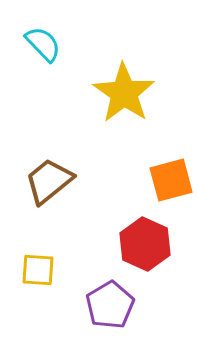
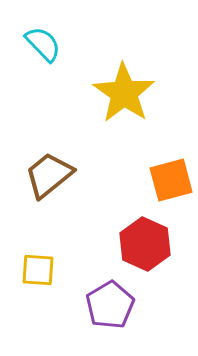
brown trapezoid: moved 6 px up
